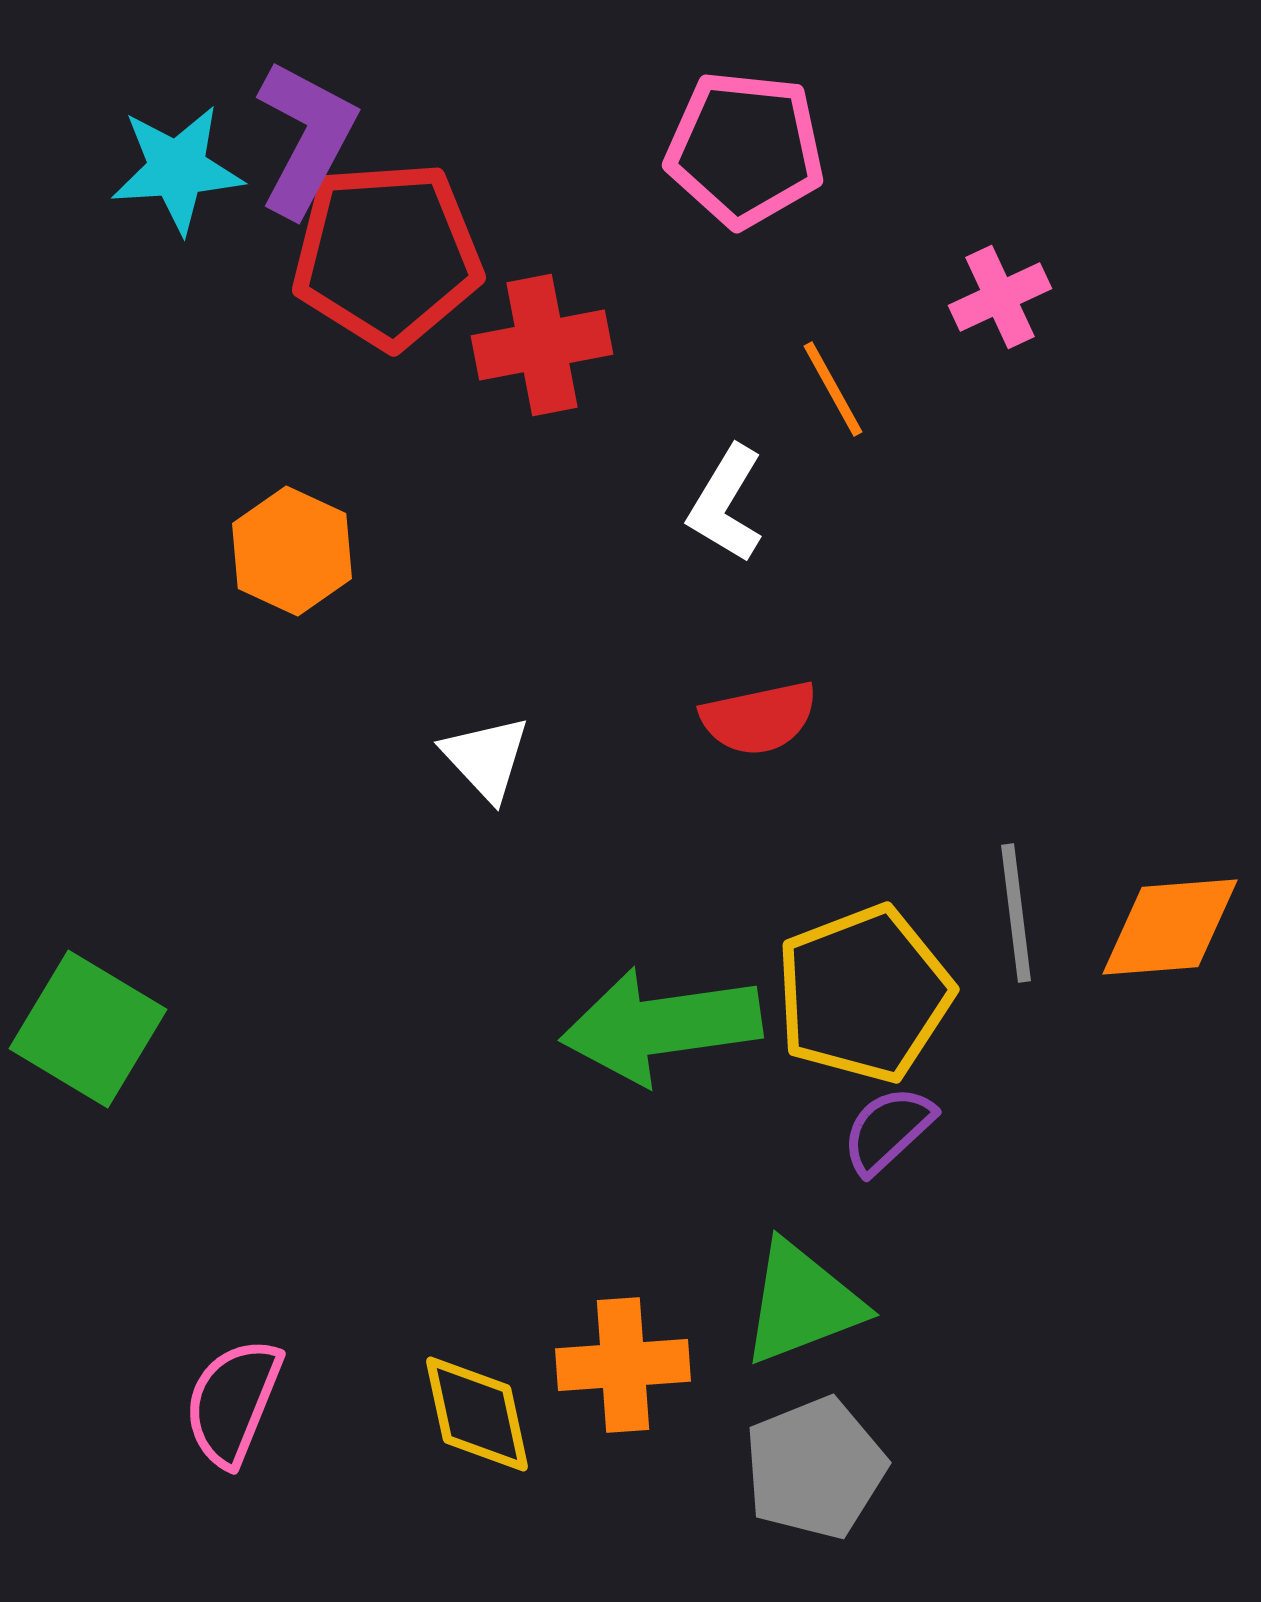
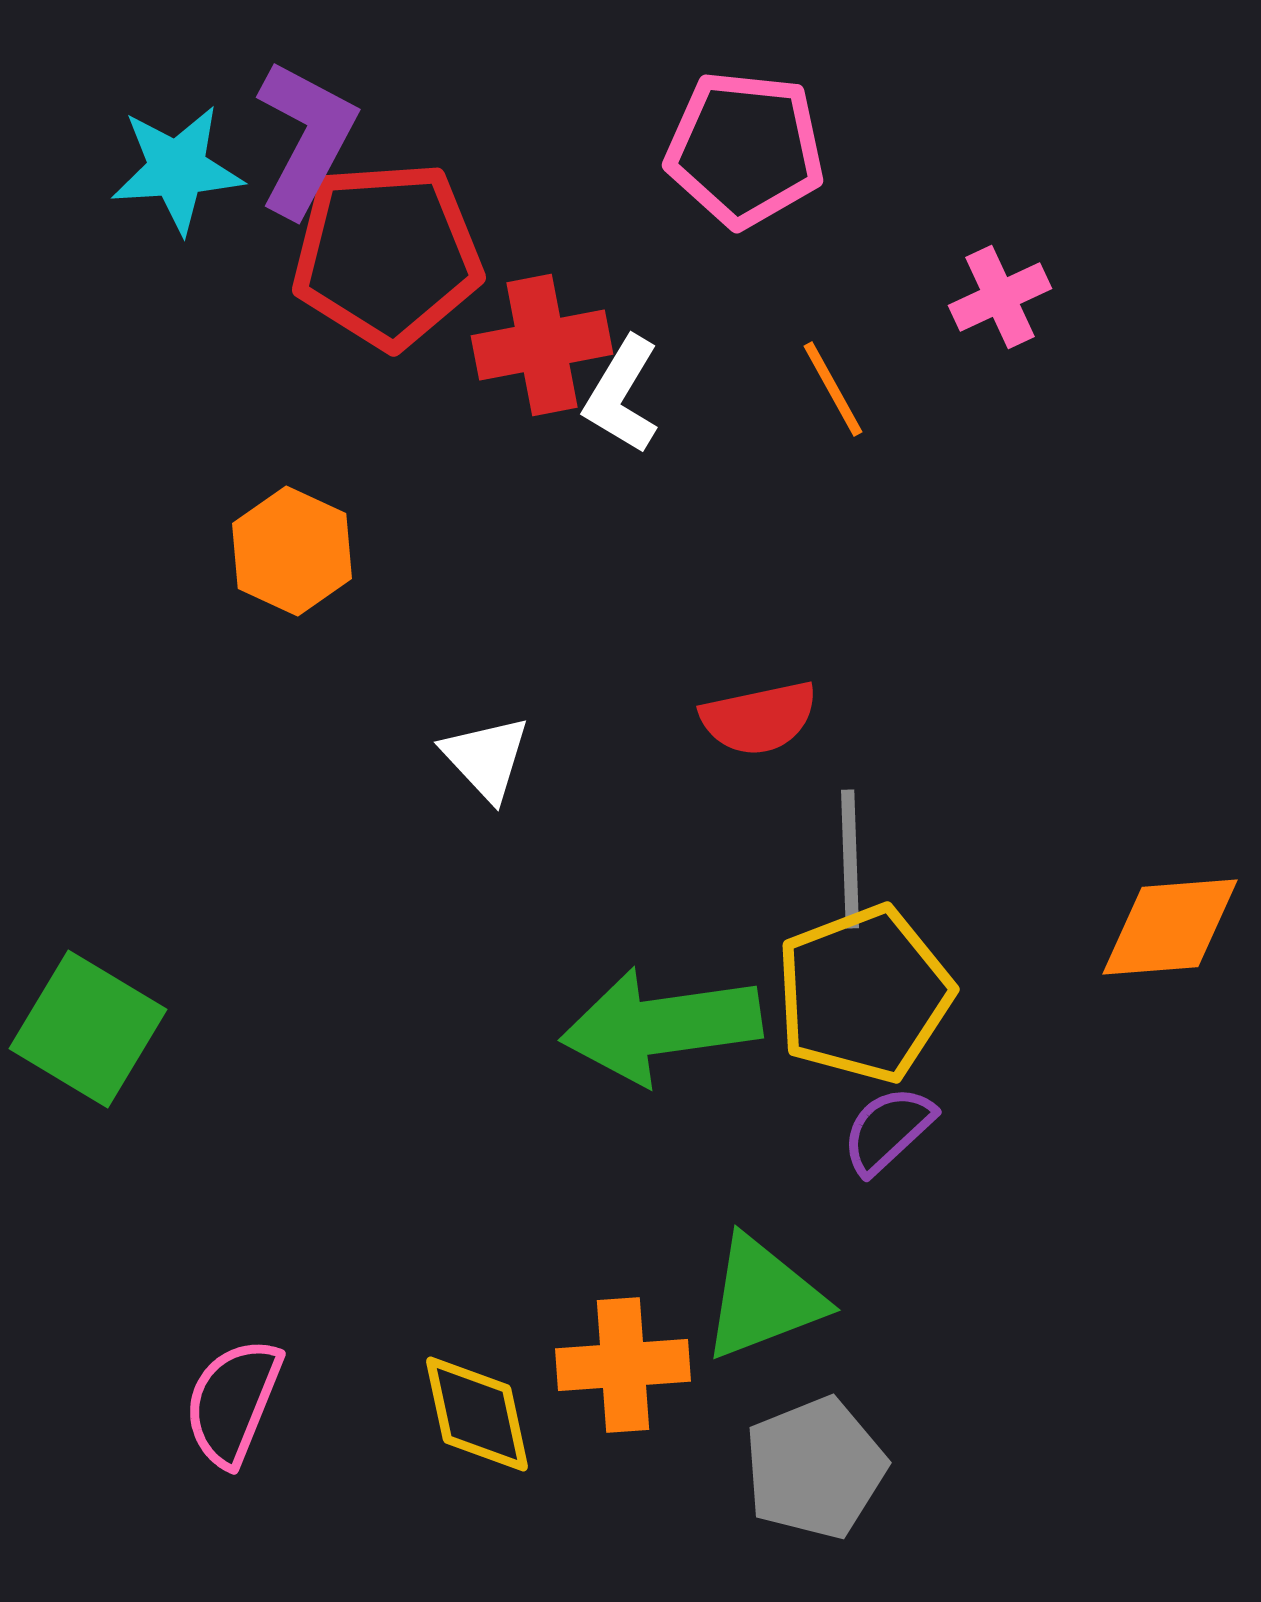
white L-shape: moved 104 px left, 109 px up
gray line: moved 166 px left, 54 px up; rotated 5 degrees clockwise
green triangle: moved 39 px left, 5 px up
